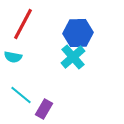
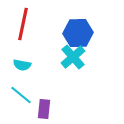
red line: rotated 16 degrees counterclockwise
cyan semicircle: moved 9 px right, 8 px down
purple rectangle: rotated 24 degrees counterclockwise
